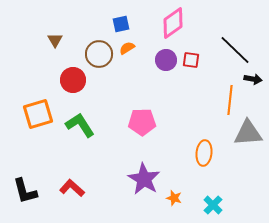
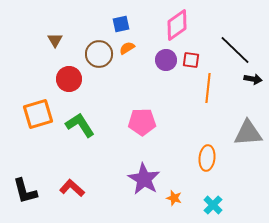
pink diamond: moved 4 px right, 2 px down
red circle: moved 4 px left, 1 px up
orange line: moved 22 px left, 12 px up
orange ellipse: moved 3 px right, 5 px down
